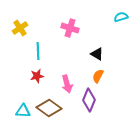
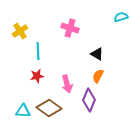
yellow cross: moved 3 px down
